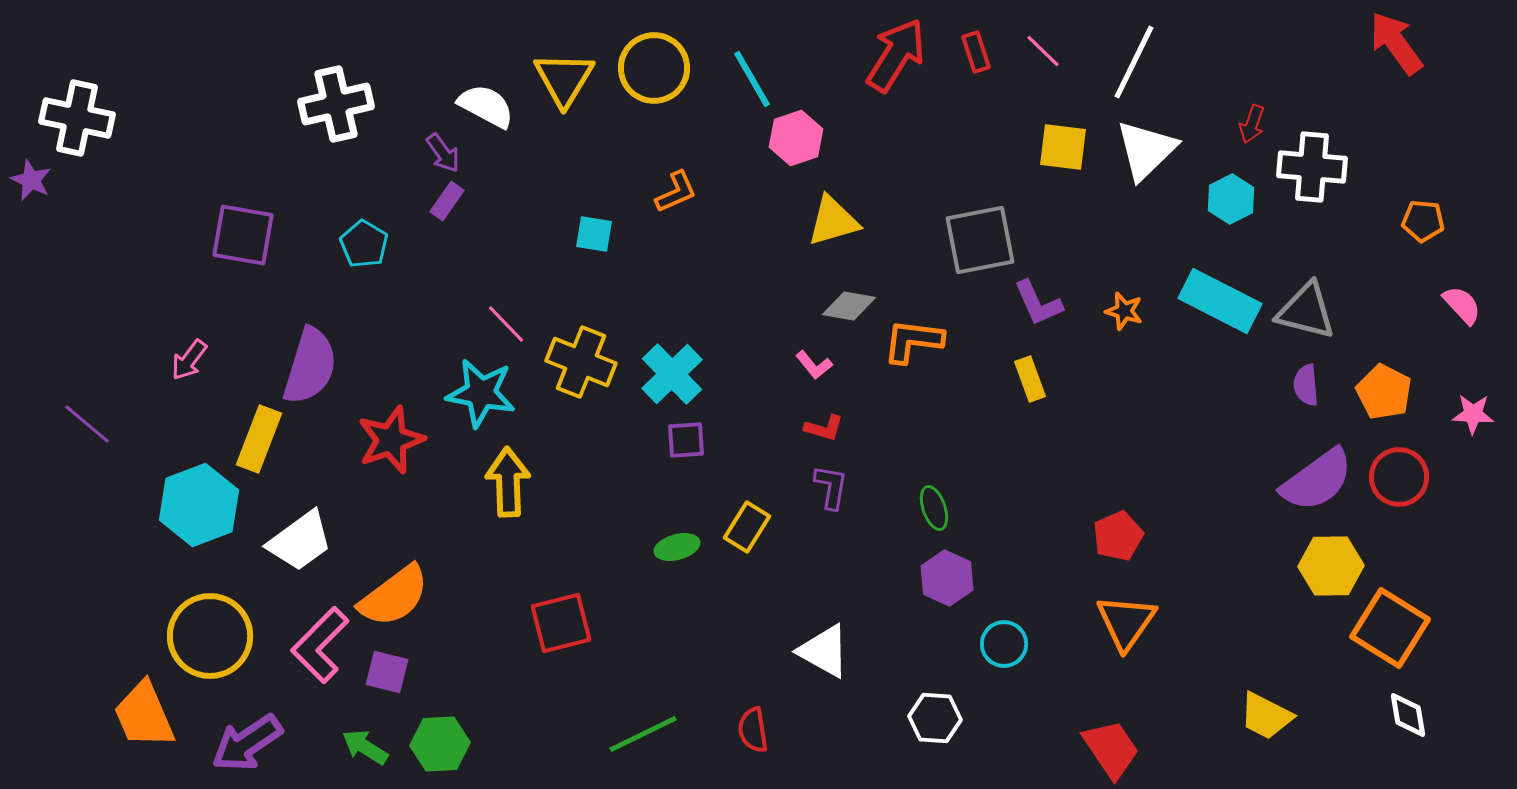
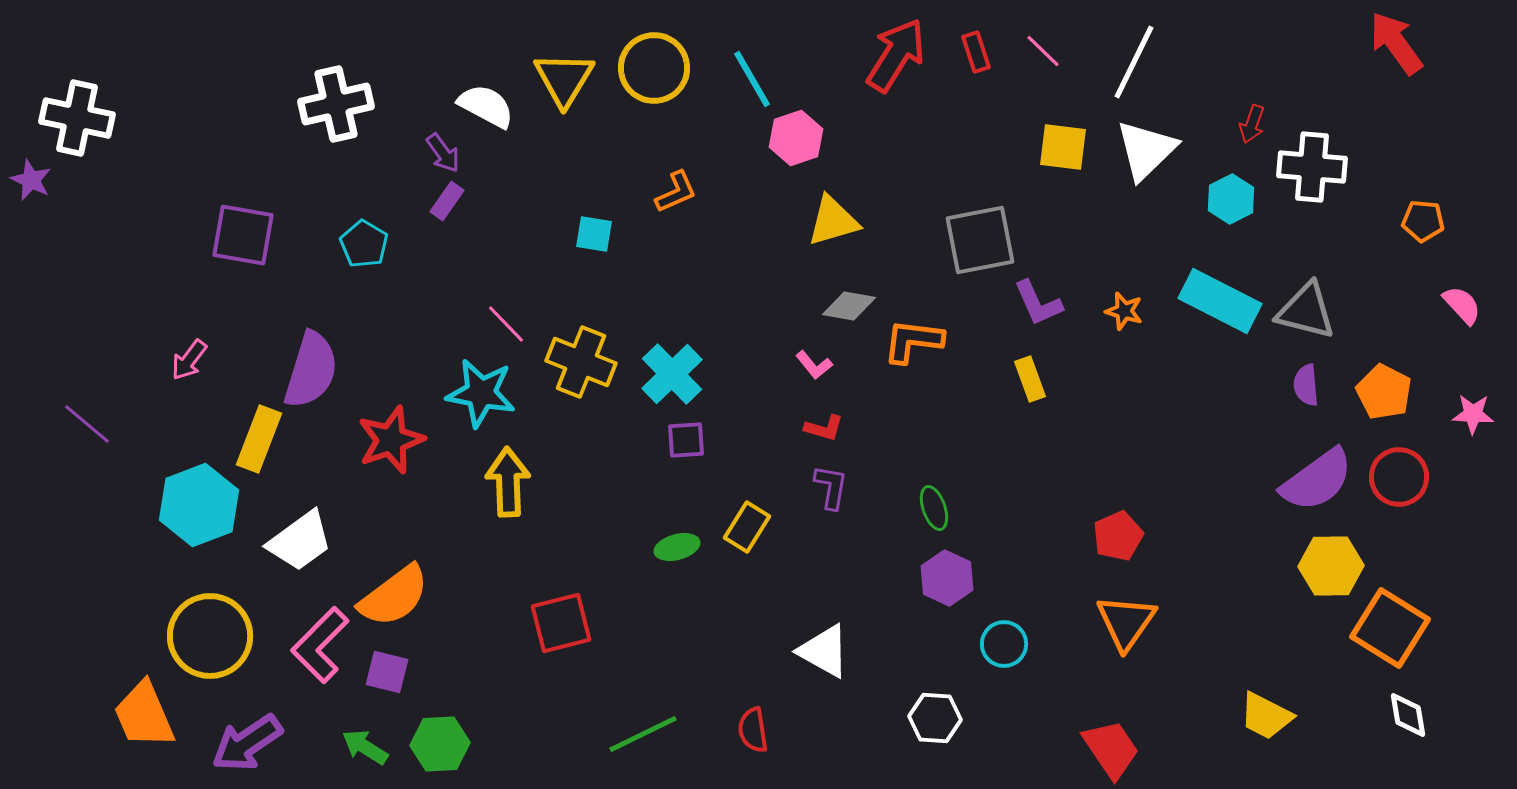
purple semicircle at (310, 366): moved 1 px right, 4 px down
